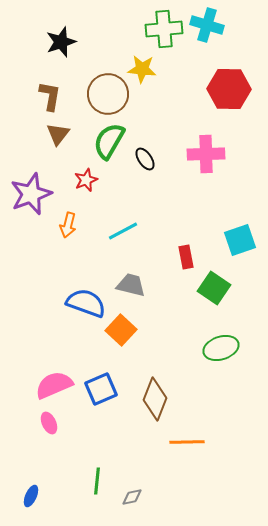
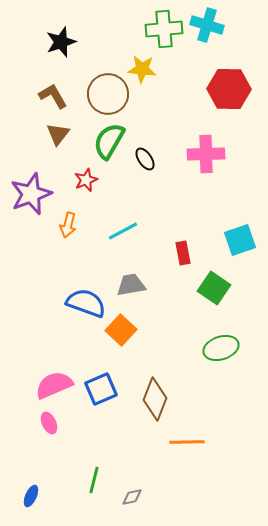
brown L-shape: moved 3 px right; rotated 40 degrees counterclockwise
red rectangle: moved 3 px left, 4 px up
gray trapezoid: rotated 24 degrees counterclockwise
green line: moved 3 px left, 1 px up; rotated 8 degrees clockwise
